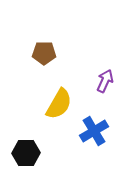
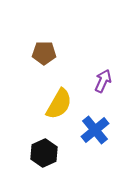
purple arrow: moved 2 px left
blue cross: moved 1 px right, 1 px up; rotated 8 degrees counterclockwise
black hexagon: moved 18 px right; rotated 24 degrees counterclockwise
